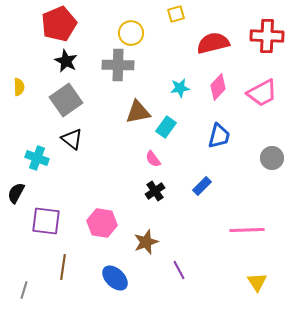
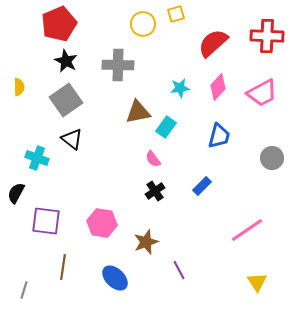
yellow circle: moved 12 px right, 9 px up
red semicircle: rotated 28 degrees counterclockwise
pink line: rotated 32 degrees counterclockwise
